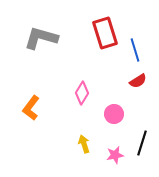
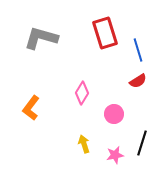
blue line: moved 3 px right
